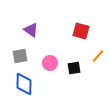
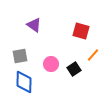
purple triangle: moved 3 px right, 5 px up
orange line: moved 5 px left, 1 px up
pink circle: moved 1 px right, 1 px down
black square: moved 1 px down; rotated 24 degrees counterclockwise
blue diamond: moved 2 px up
